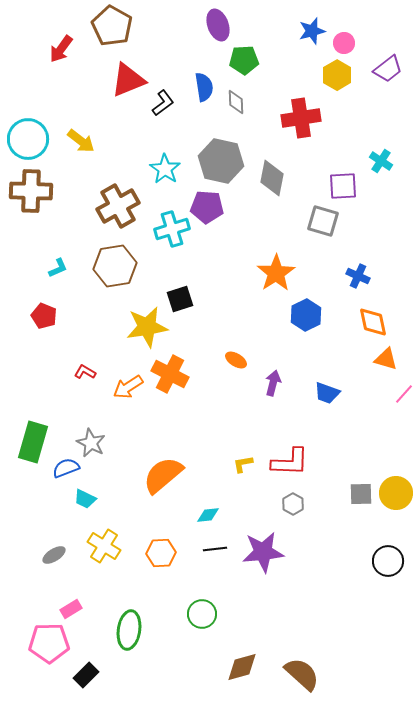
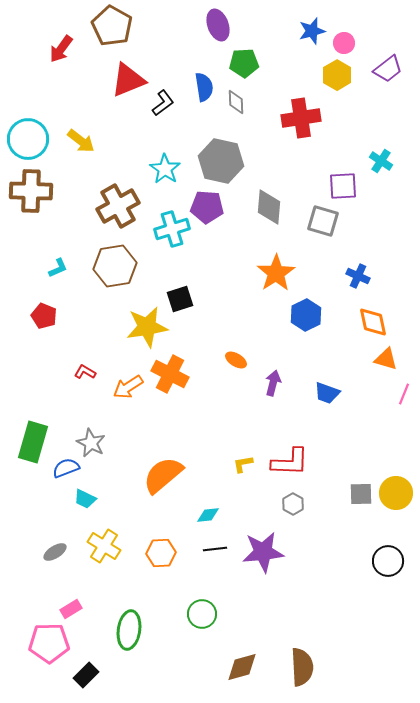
green pentagon at (244, 60): moved 3 px down
gray diamond at (272, 178): moved 3 px left, 29 px down; rotated 6 degrees counterclockwise
pink line at (404, 394): rotated 20 degrees counterclockwise
gray ellipse at (54, 555): moved 1 px right, 3 px up
brown semicircle at (302, 674): moved 7 px up; rotated 45 degrees clockwise
